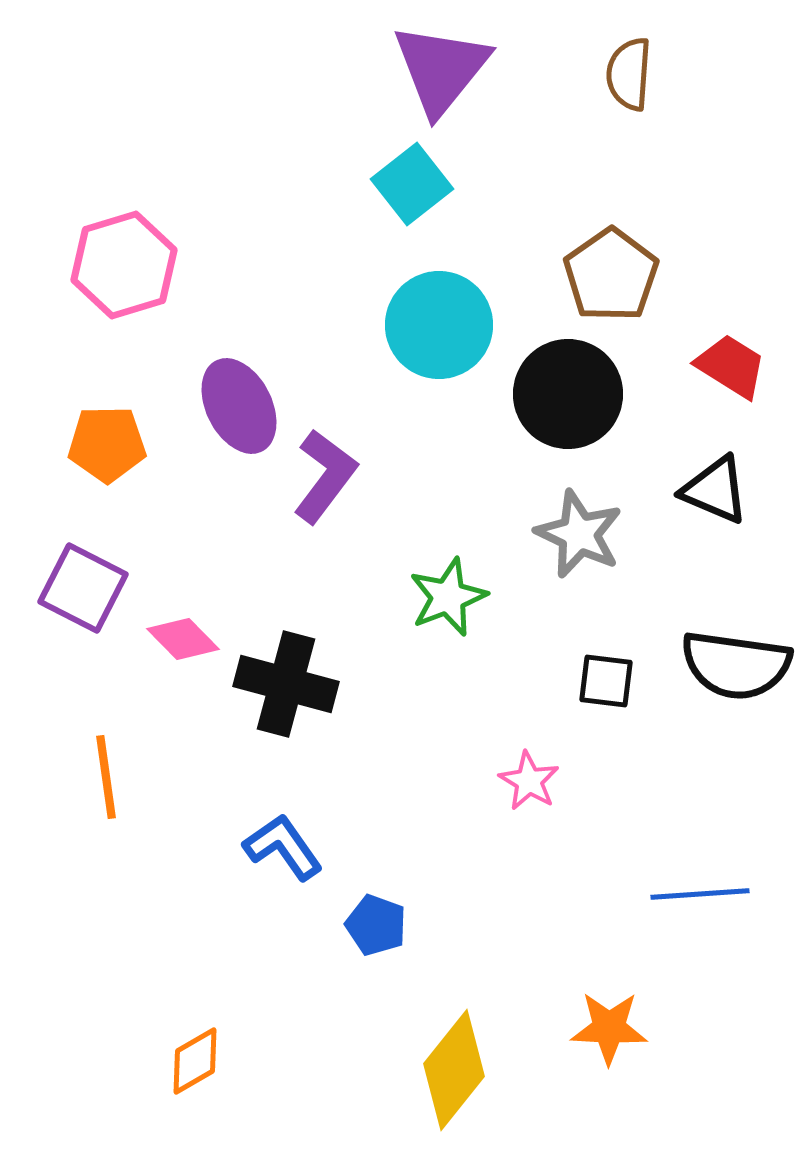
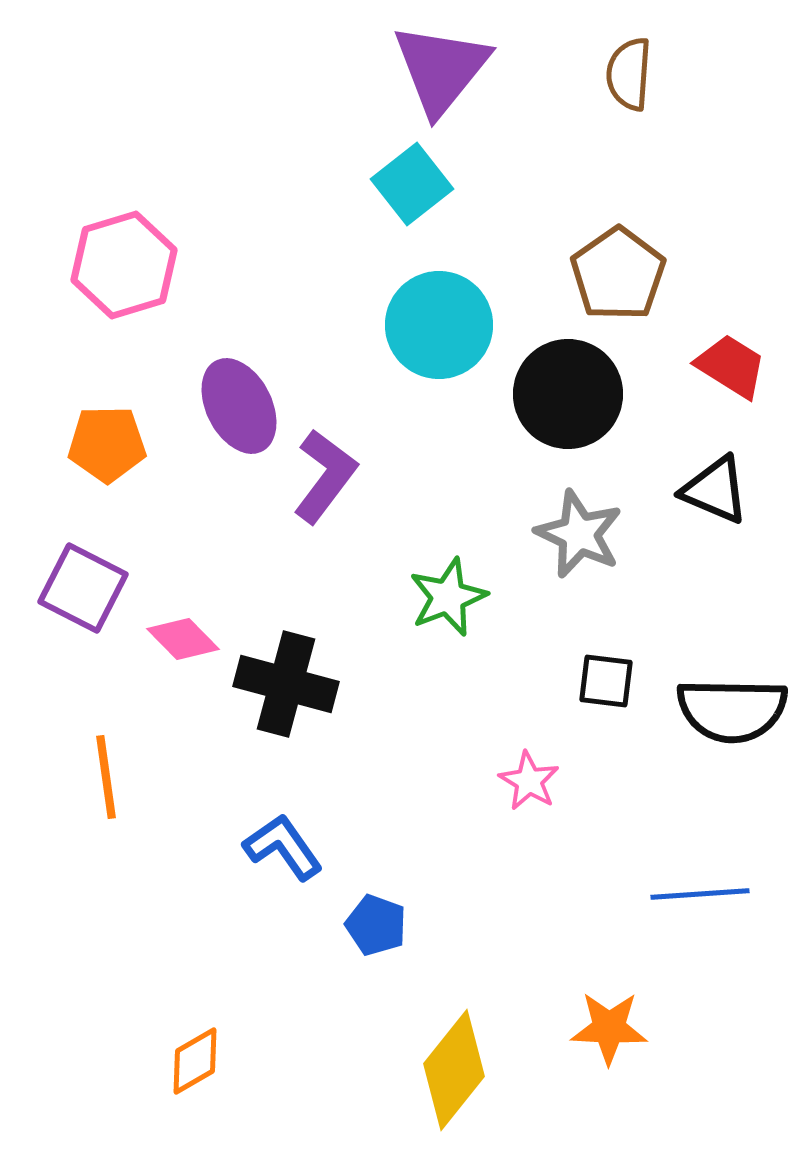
brown pentagon: moved 7 px right, 1 px up
black semicircle: moved 4 px left, 45 px down; rotated 7 degrees counterclockwise
